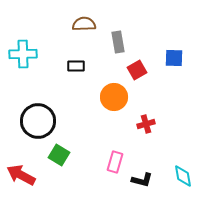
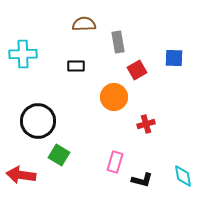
red arrow: rotated 20 degrees counterclockwise
